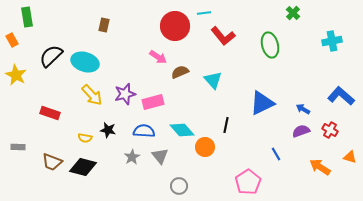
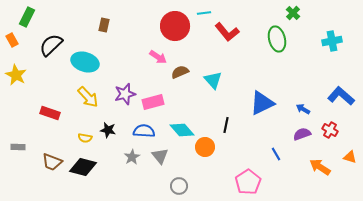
green rectangle: rotated 36 degrees clockwise
red L-shape: moved 4 px right, 4 px up
green ellipse: moved 7 px right, 6 px up
black semicircle: moved 11 px up
yellow arrow: moved 4 px left, 2 px down
purple semicircle: moved 1 px right, 3 px down
